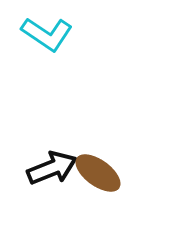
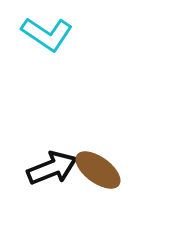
brown ellipse: moved 3 px up
